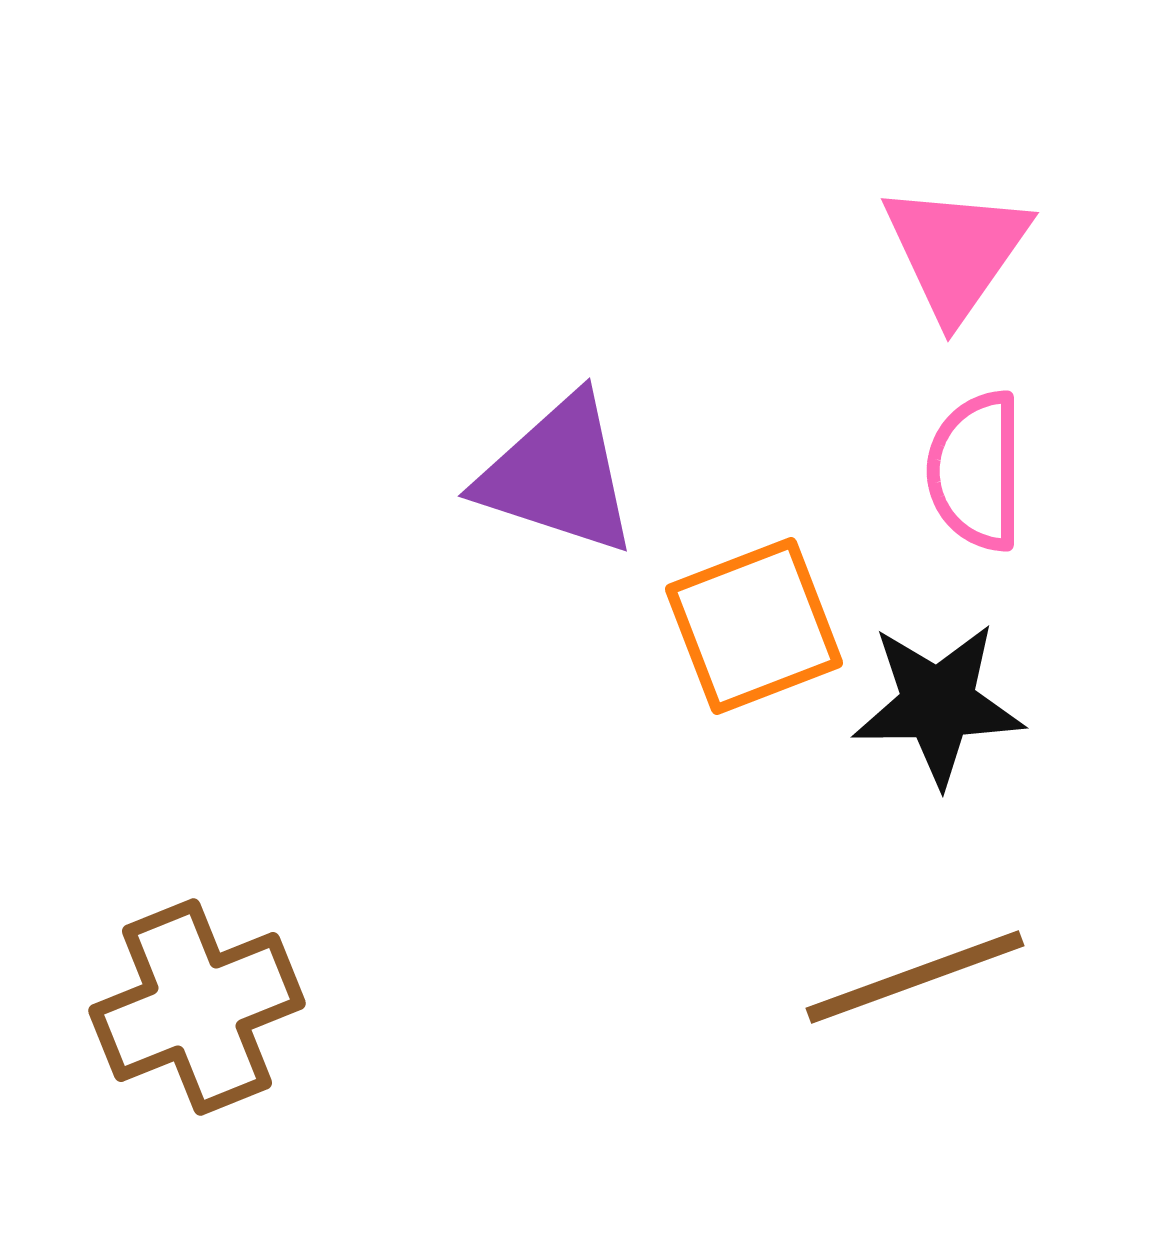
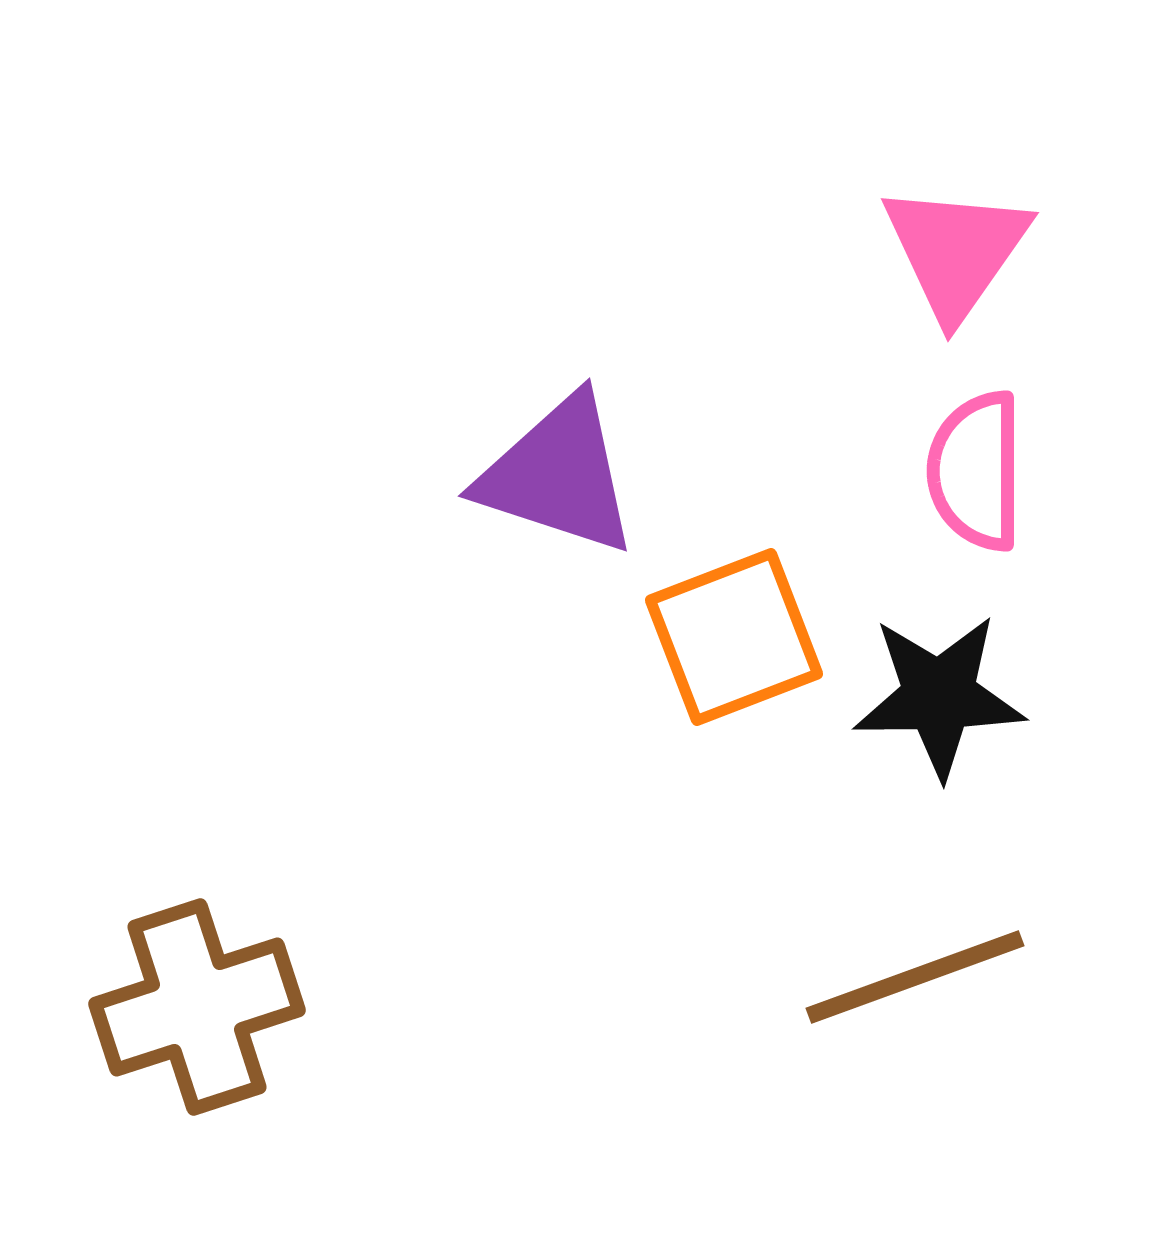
orange square: moved 20 px left, 11 px down
black star: moved 1 px right, 8 px up
brown cross: rotated 4 degrees clockwise
